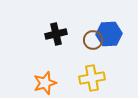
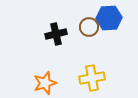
blue hexagon: moved 16 px up
brown circle: moved 4 px left, 13 px up
